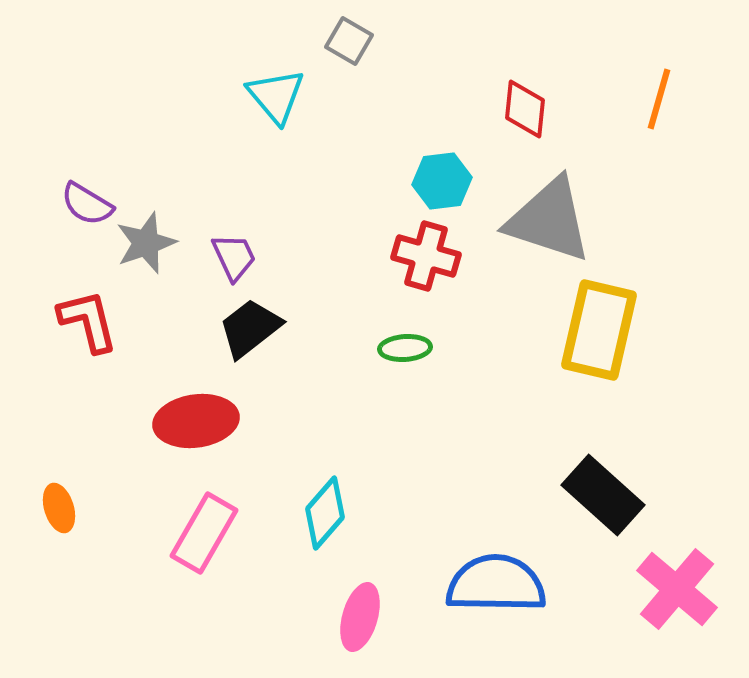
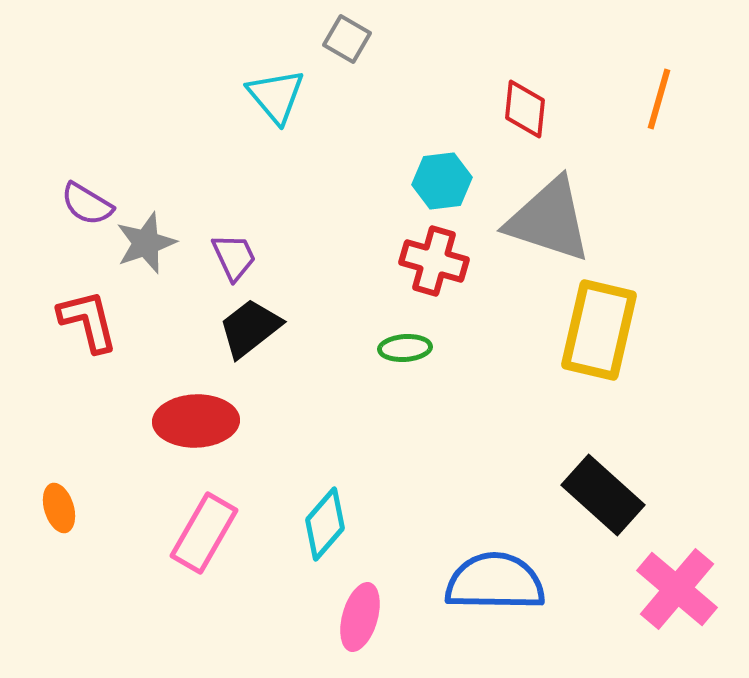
gray square: moved 2 px left, 2 px up
red cross: moved 8 px right, 5 px down
red ellipse: rotated 6 degrees clockwise
cyan diamond: moved 11 px down
blue semicircle: moved 1 px left, 2 px up
